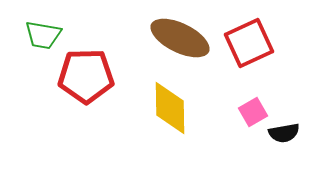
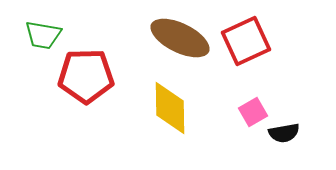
red square: moved 3 px left, 2 px up
